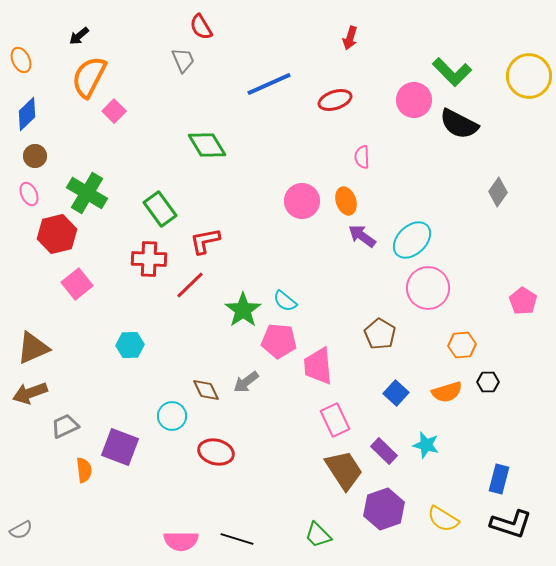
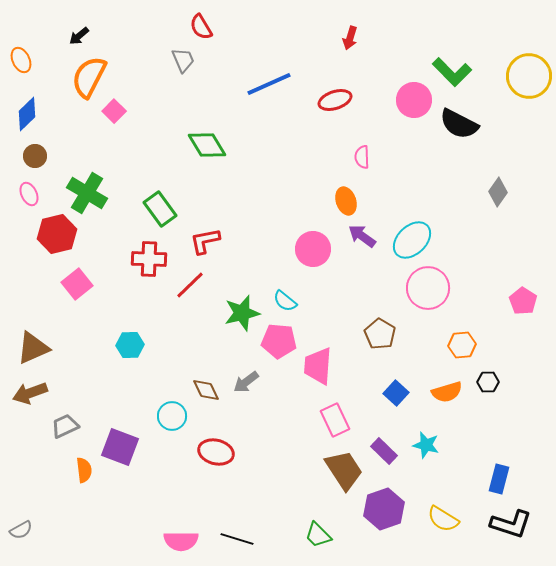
pink circle at (302, 201): moved 11 px right, 48 px down
green star at (243, 310): moved 1 px left, 3 px down; rotated 21 degrees clockwise
pink trapezoid at (318, 366): rotated 9 degrees clockwise
